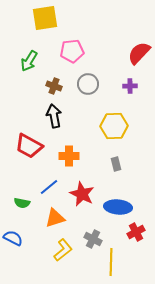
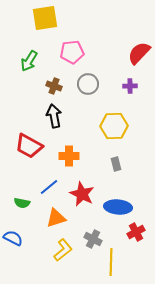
pink pentagon: moved 1 px down
orange triangle: moved 1 px right
